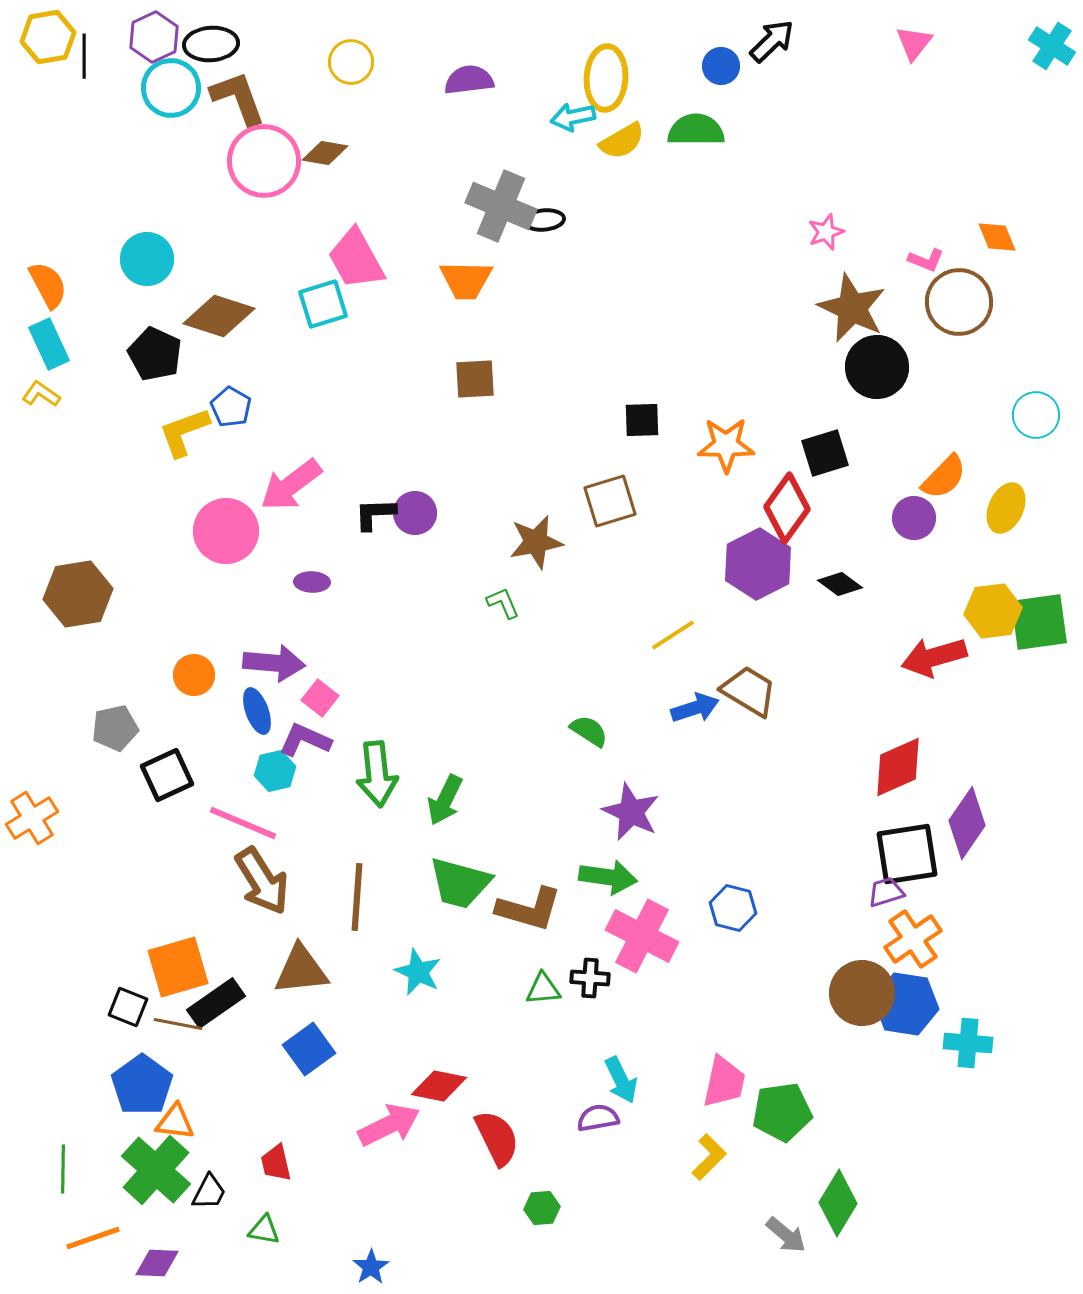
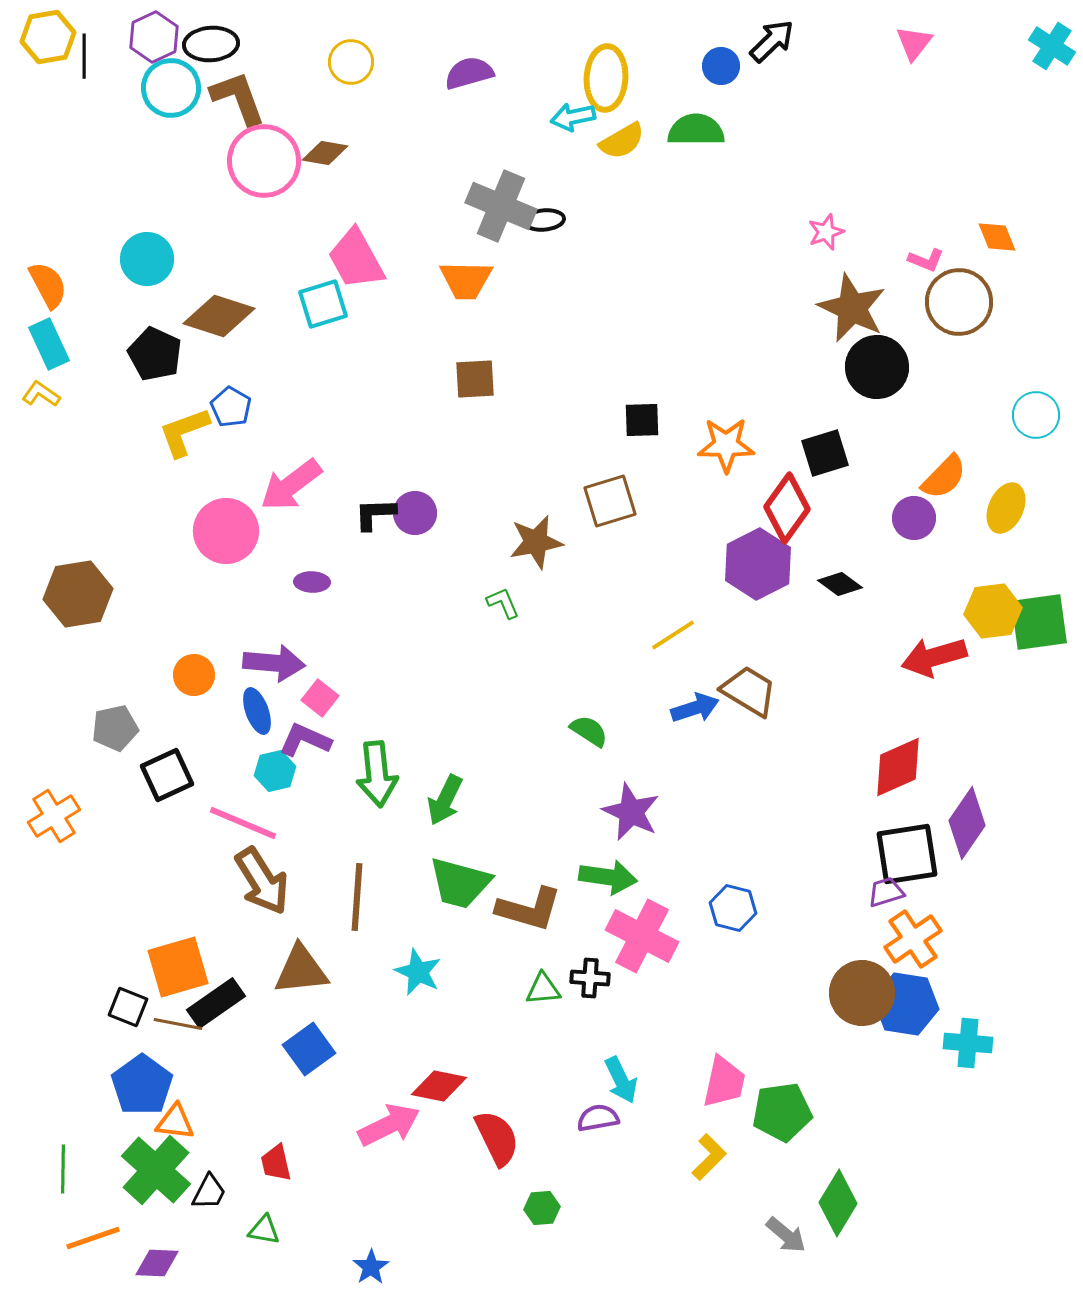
purple semicircle at (469, 80): moved 7 px up; rotated 9 degrees counterclockwise
orange cross at (32, 818): moved 22 px right, 2 px up
